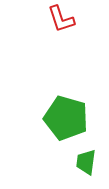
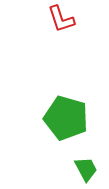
green trapezoid: moved 7 px down; rotated 144 degrees clockwise
